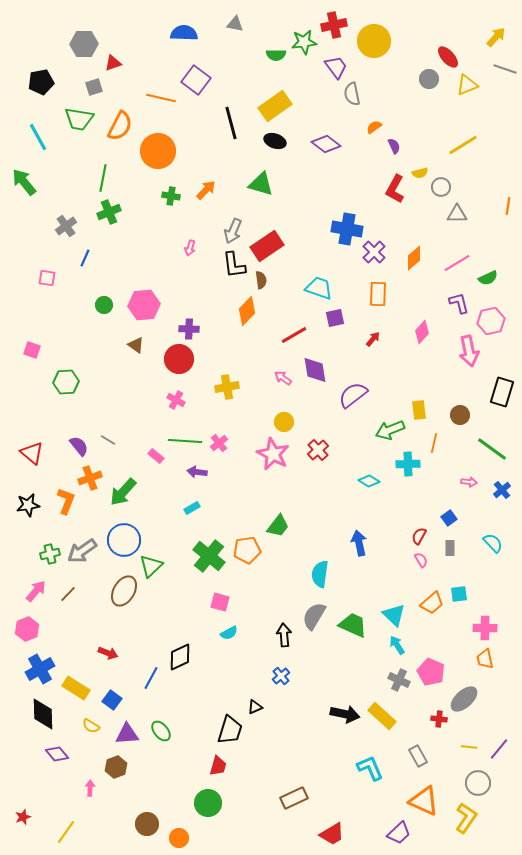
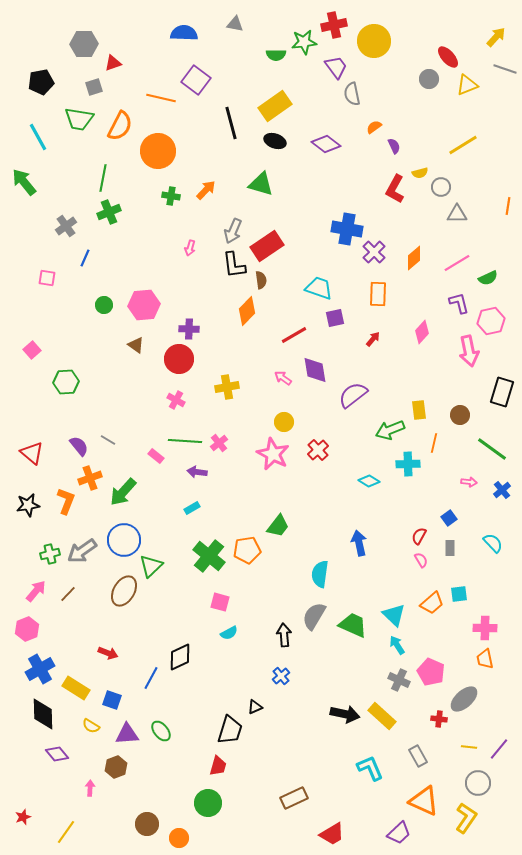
pink square at (32, 350): rotated 30 degrees clockwise
blue square at (112, 700): rotated 18 degrees counterclockwise
